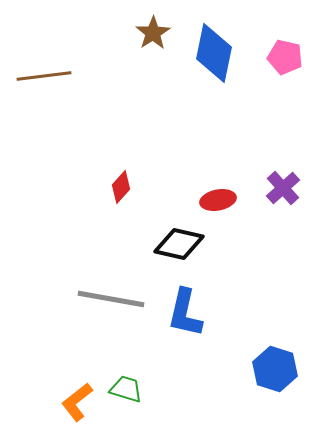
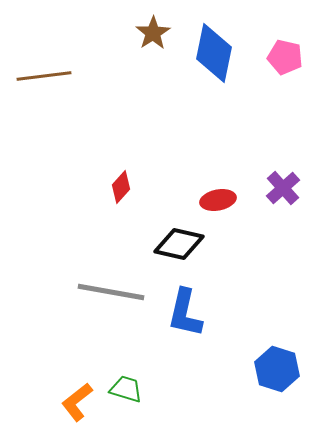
gray line: moved 7 px up
blue hexagon: moved 2 px right
